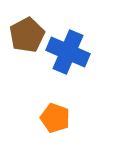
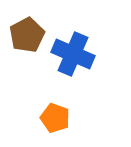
blue cross: moved 5 px right, 2 px down
